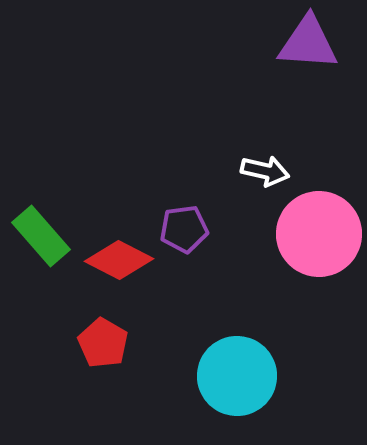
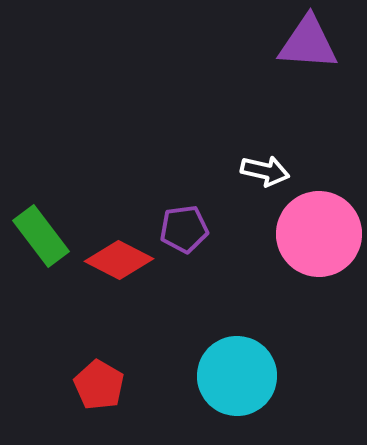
green rectangle: rotated 4 degrees clockwise
red pentagon: moved 4 px left, 42 px down
